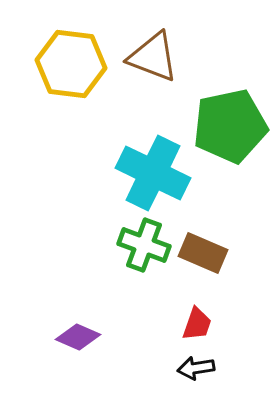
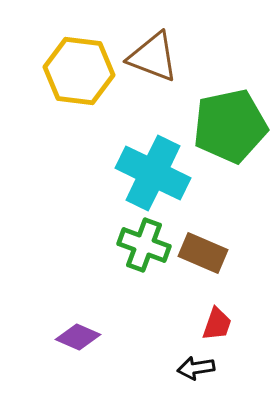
yellow hexagon: moved 8 px right, 7 px down
red trapezoid: moved 20 px right
